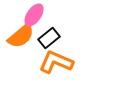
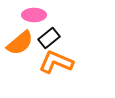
pink ellipse: rotated 55 degrees clockwise
orange semicircle: moved 1 px left, 7 px down
